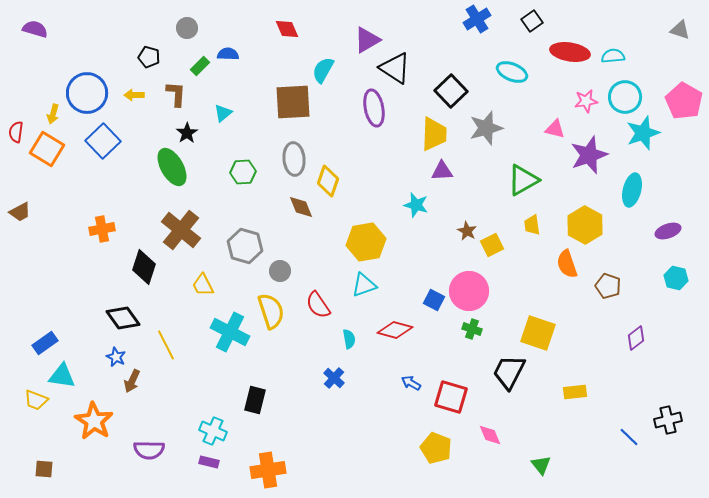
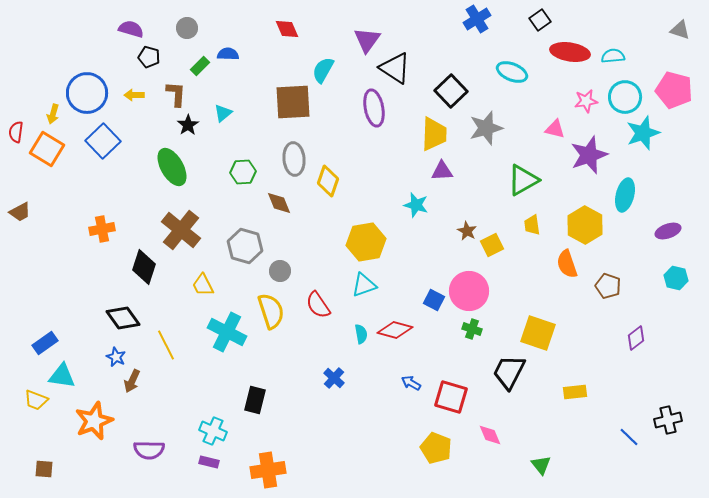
black square at (532, 21): moved 8 px right, 1 px up
purple semicircle at (35, 29): moved 96 px right
purple triangle at (367, 40): rotated 24 degrees counterclockwise
pink pentagon at (684, 101): moved 10 px left, 11 px up; rotated 15 degrees counterclockwise
black star at (187, 133): moved 1 px right, 8 px up
cyan ellipse at (632, 190): moved 7 px left, 5 px down
brown diamond at (301, 207): moved 22 px left, 4 px up
cyan cross at (230, 332): moved 3 px left
cyan semicircle at (349, 339): moved 12 px right, 5 px up
orange star at (94, 421): rotated 18 degrees clockwise
